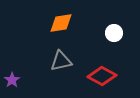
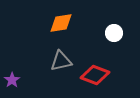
red diamond: moved 7 px left, 1 px up; rotated 8 degrees counterclockwise
